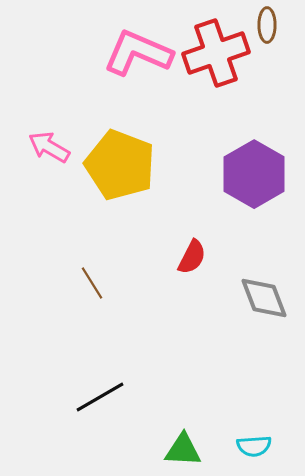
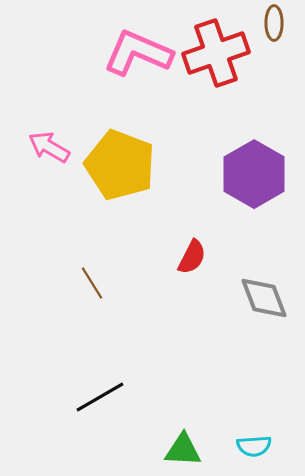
brown ellipse: moved 7 px right, 2 px up
